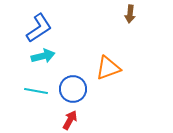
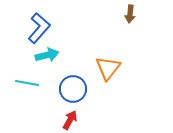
blue L-shape: rotated 16 degrees counterclockwise
cyan arrow: moved 4 px right, 1 px up
orange triangle: rotated 32 degrees counterclockwise
cyan line: moved 9 px left, 8 px up
